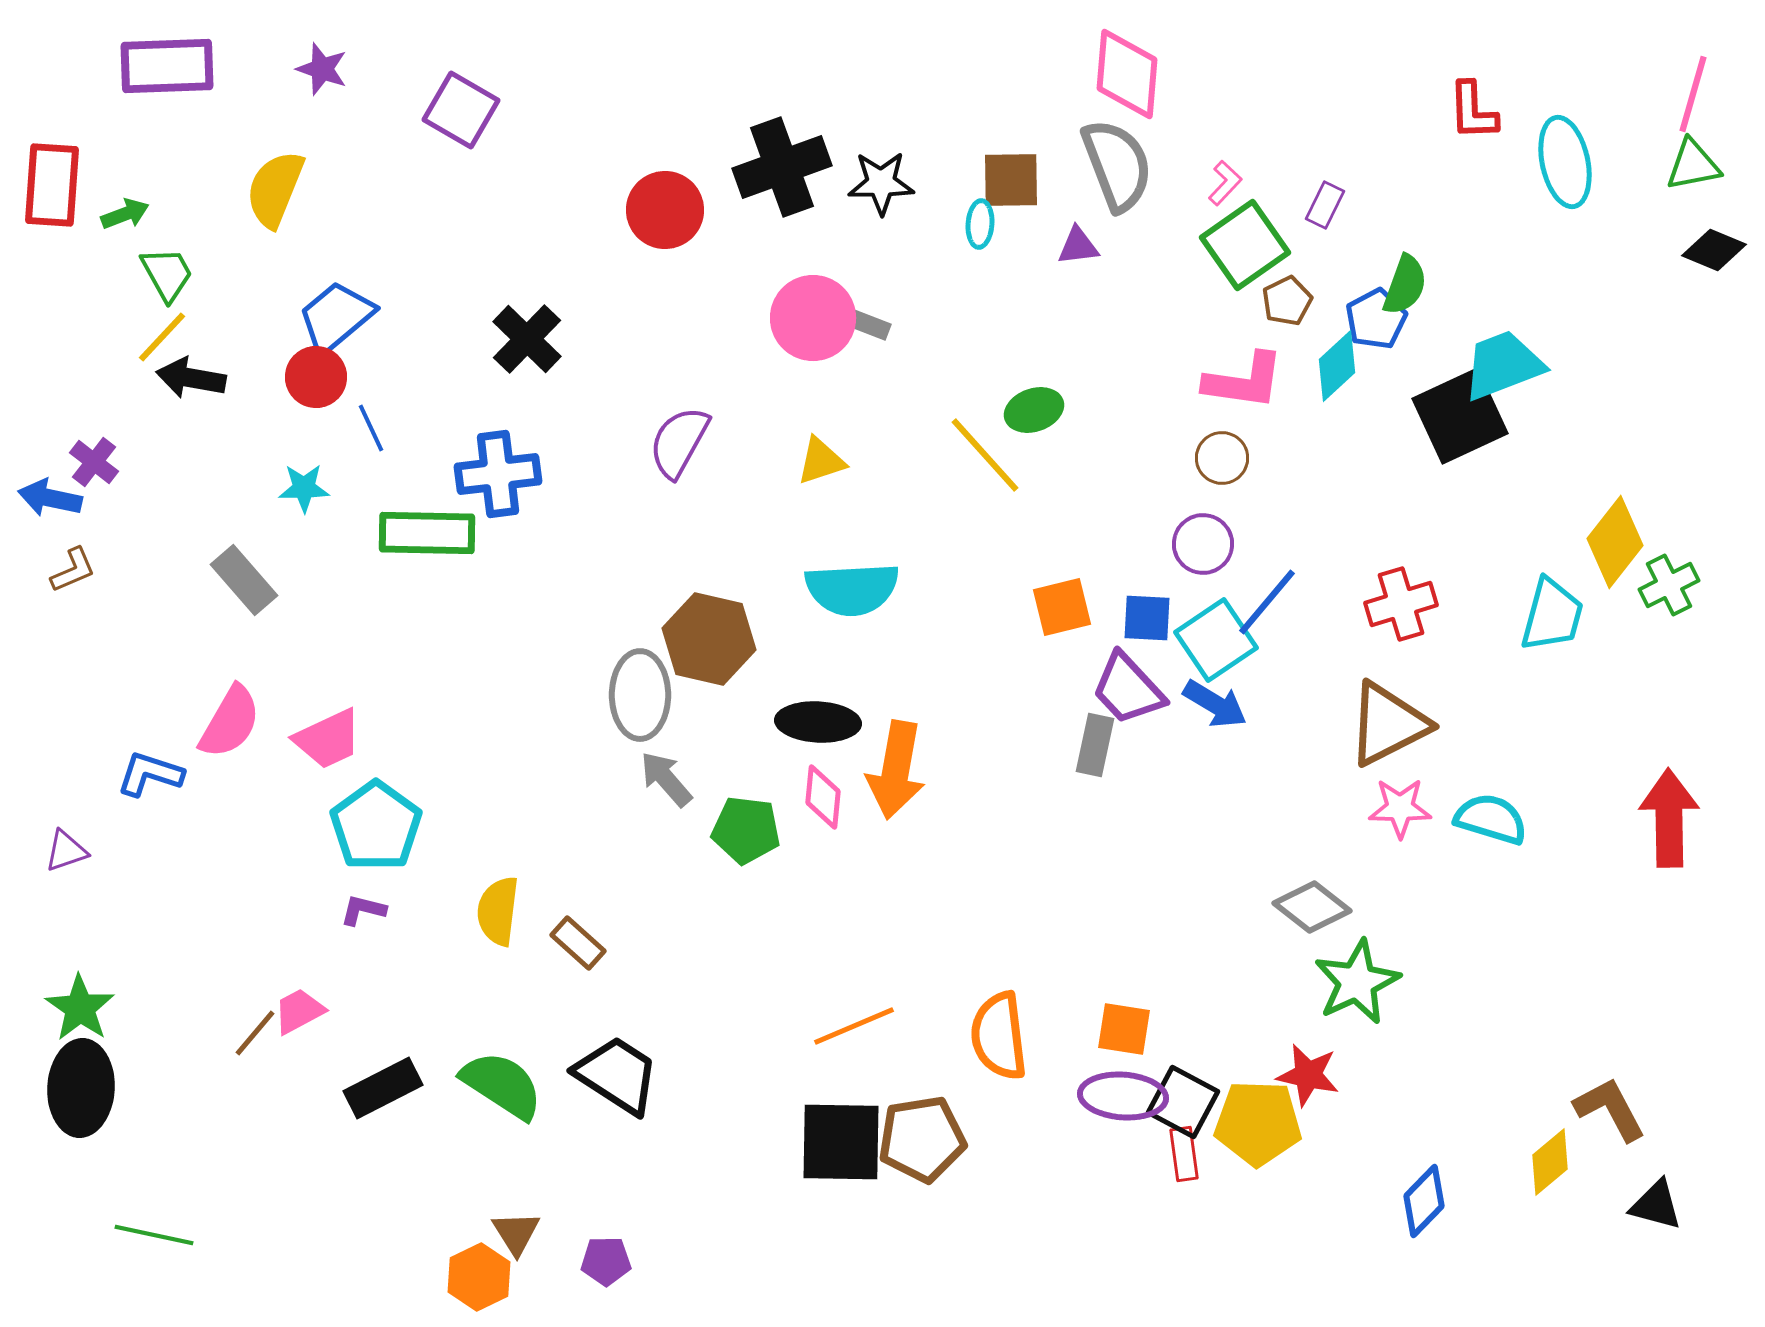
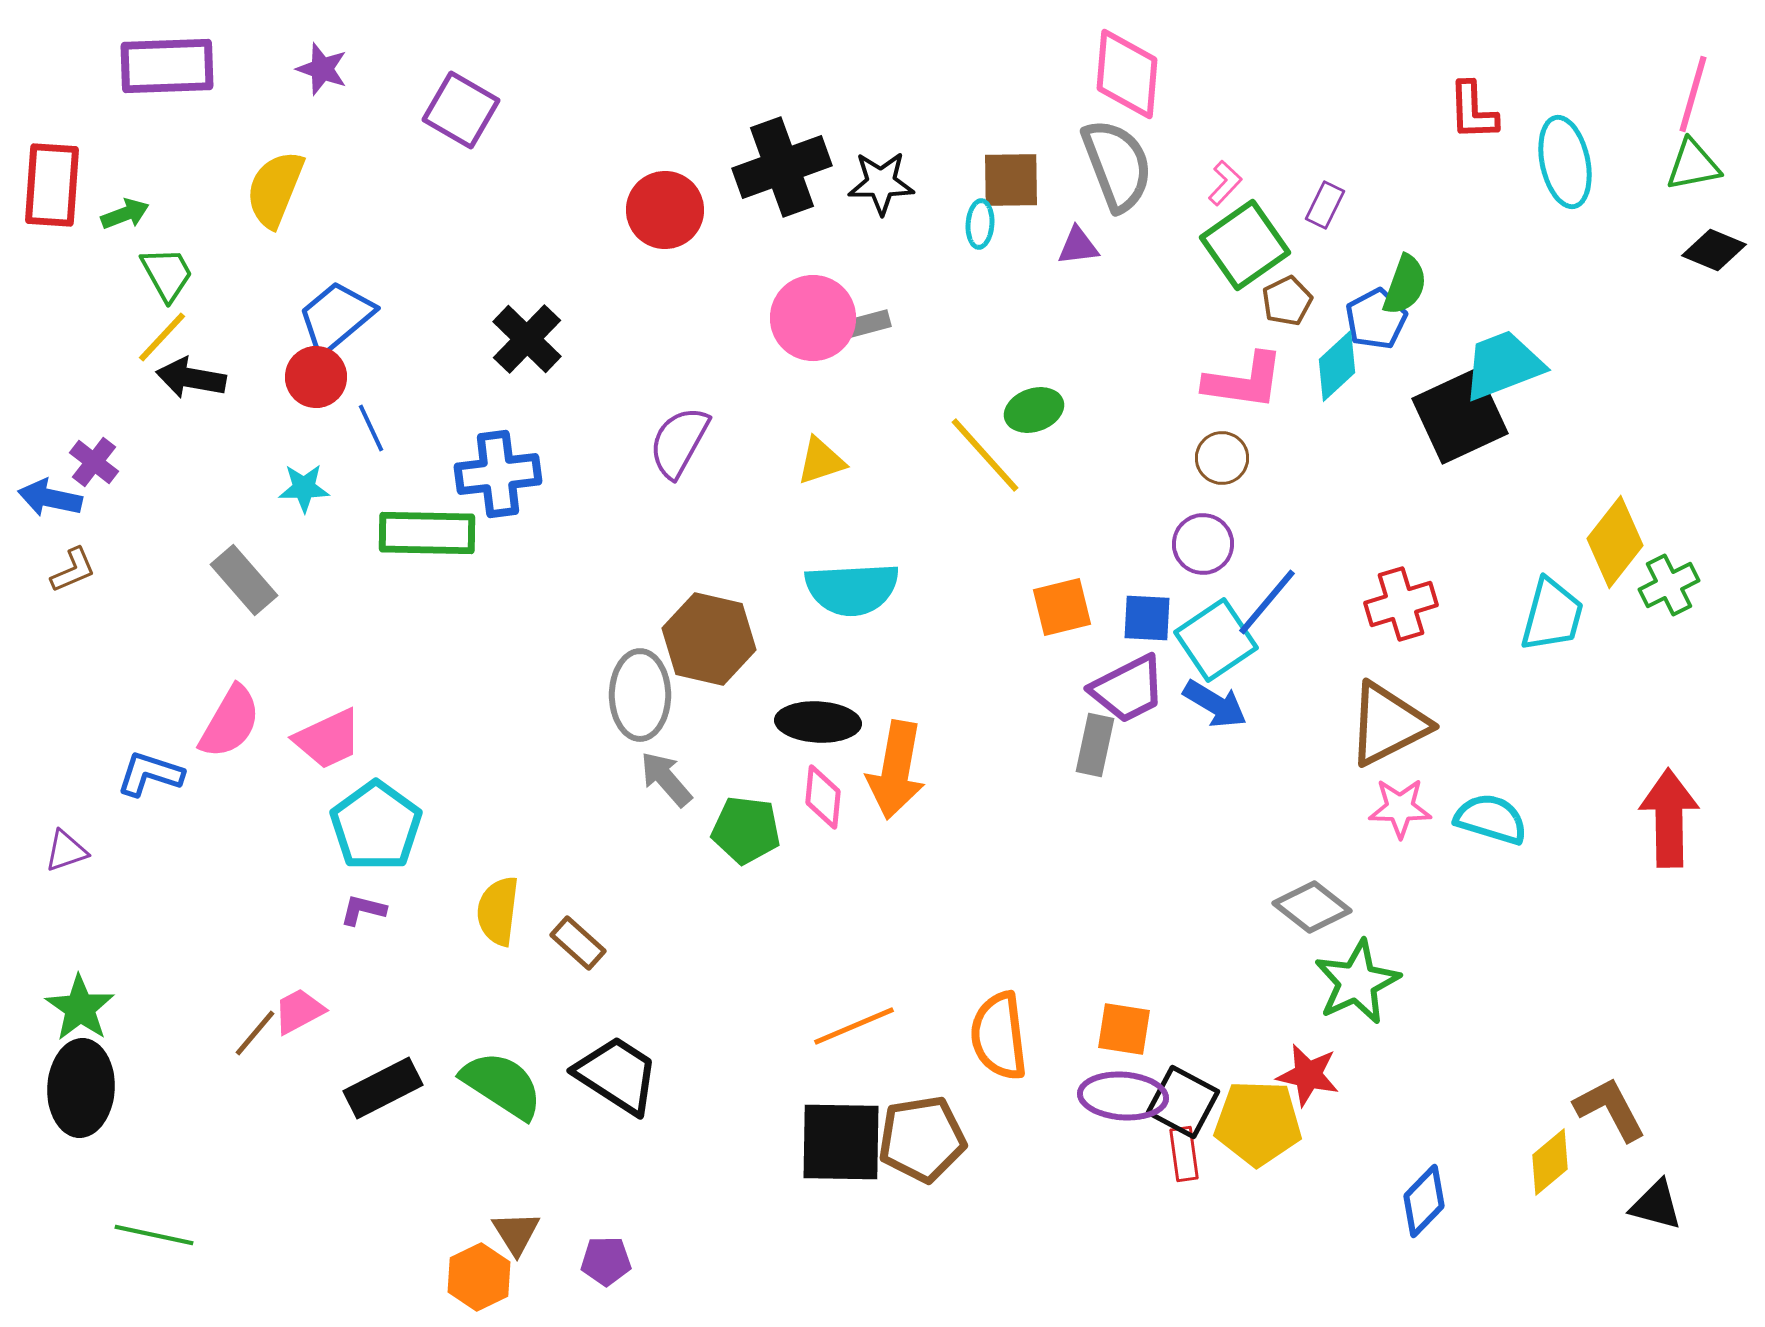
gray rectangle at (867, 324): rotated 36 degrees counterclockwise
purple trapezoid at (1128, 689): rotated 74 degrees counterclockwise
